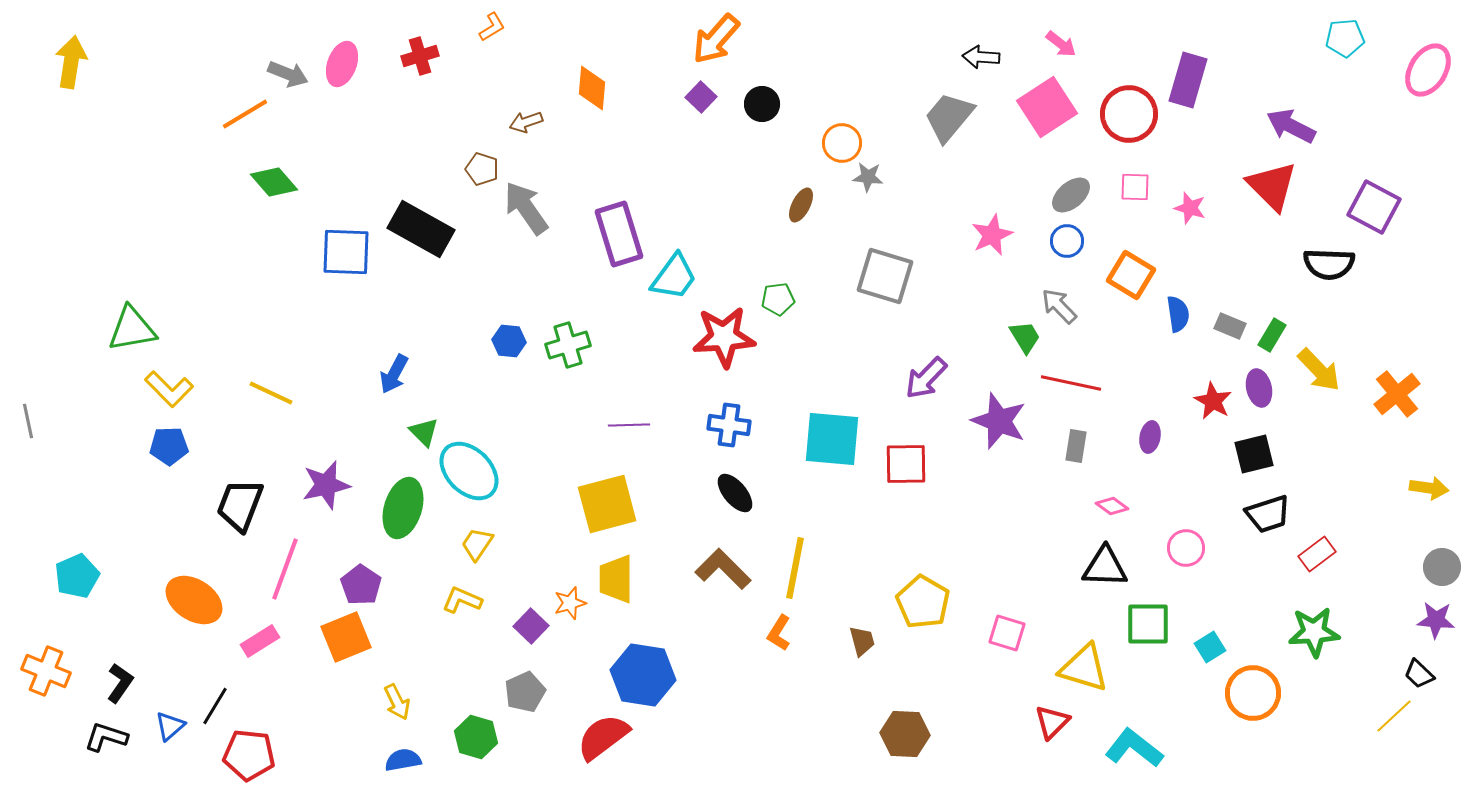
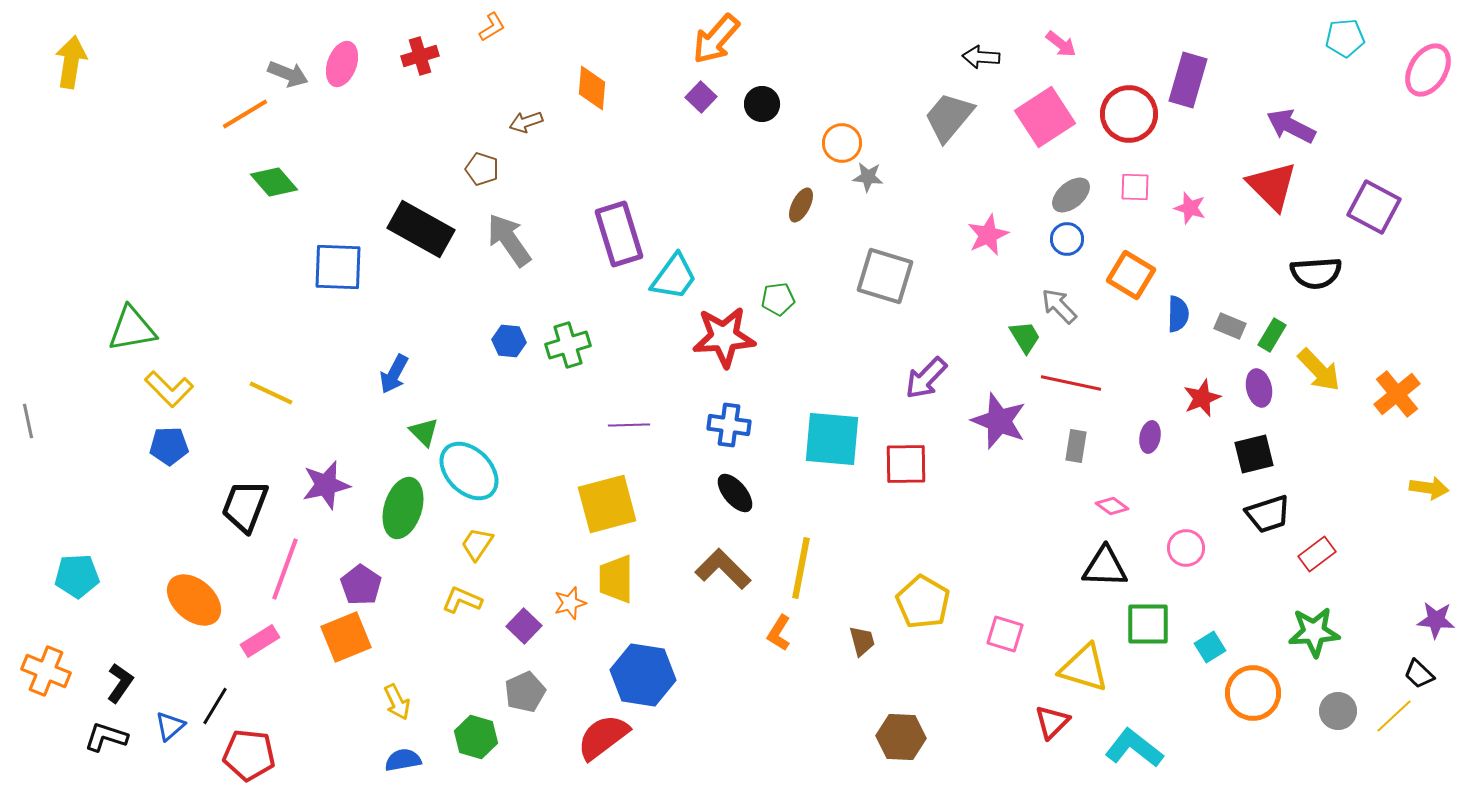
pink square at (1047, 107): moved 2 px left, 10 px down
gray arrow at (526, 208): moved 17 px left, 32 px down
pink star at (992, 235): moved 4 px left
blue circle at (1067, 241): moved 2 px up
blue square at (346, 252): moved 8 px left, 15 px down
black semicircle at (1329, 264): moved 13 px left, 9 px down; rotated 6 degrees counterclockwise
blue semicircle at (1178, 314): rotated 9 degrees clockwise
red star at (1213, 401): moved 11 px left, 3 px up; rotated 21 degrees clockwise
black trapezoid at (240, 505): moved 5 px right, 1 px down
gray circle at (1442, 567): moved 104 px left, 144 px down
yellow line at (795, 568): moved 6 px right
cyan pentagon at (77, 576): rotated 21 degrees clockwise
orange ellipse at (194, 600): rotated 8 degrees clockwise
purple square at (531, 626): moved 7 px left
pink square at (1007, 633): moved 2 px left, 1 px down
brown hexagon at (905, 734): moved 4 px left, 3 px down
